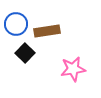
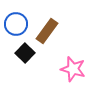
brown rectangle: rotated 45 degrees counterclockwise
pink star: rotated 25 degrees clockwise
